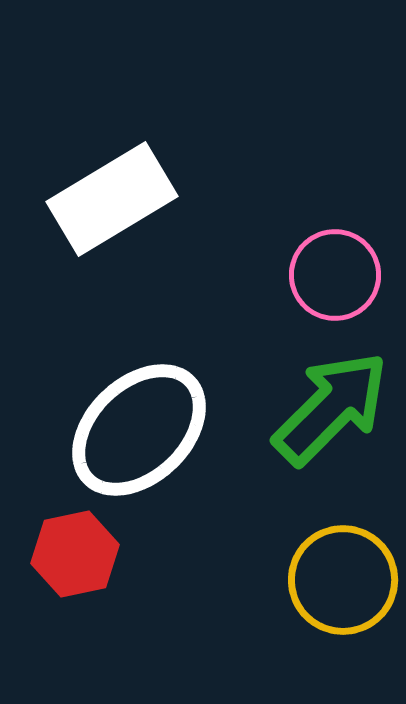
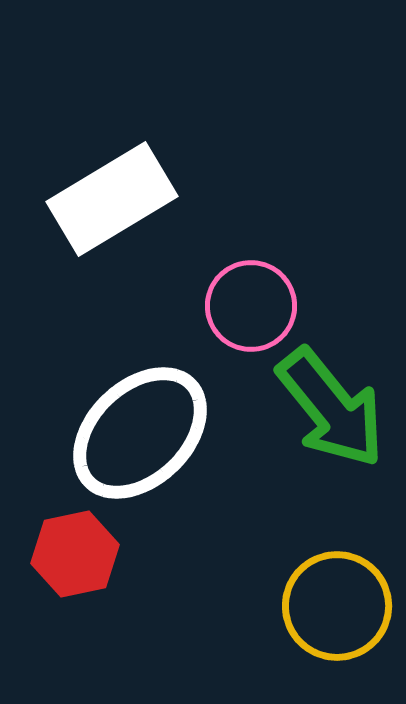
pink circle: moved 84 px left, 31 px down
green arrow: rotated 96 degrees clockwise
white ellipse: moved 1 px right, 3 px down
yellow circle: moved 6 px left, 26 px down
